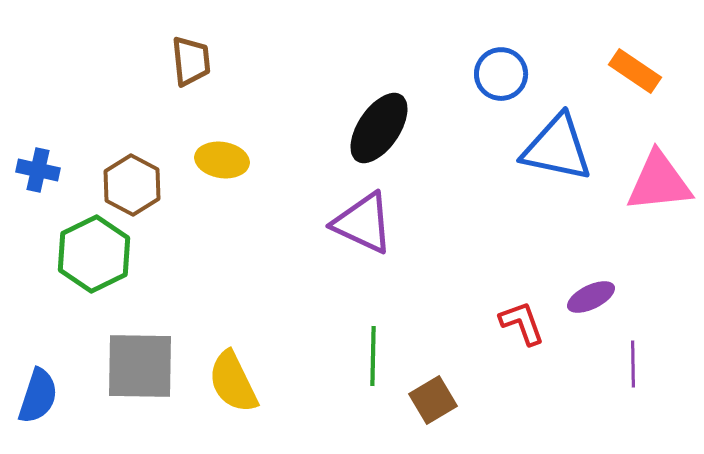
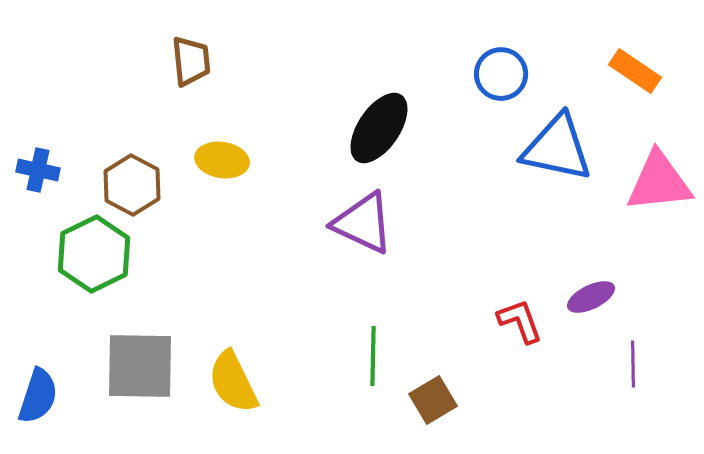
red L-shape: moved 2 px left, 2 px up
